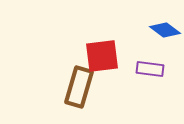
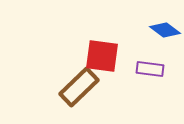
red square: rotated 15 degrees clockwise
brown rectangle: rotated 30 degrees clockwise
